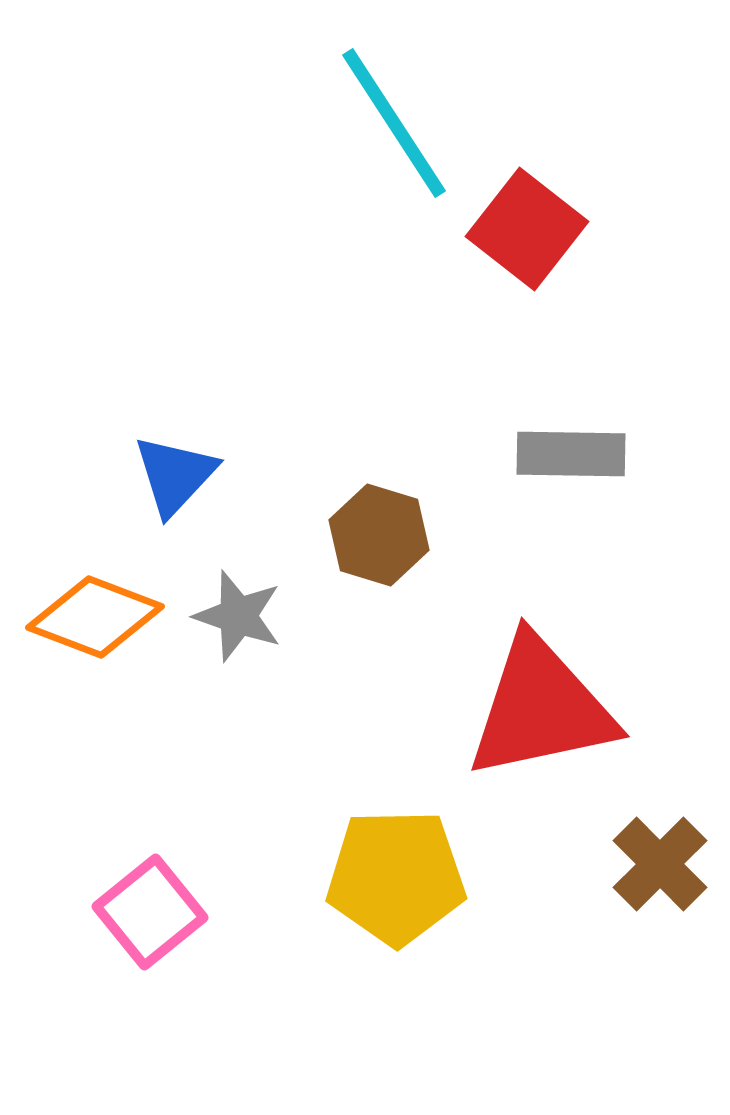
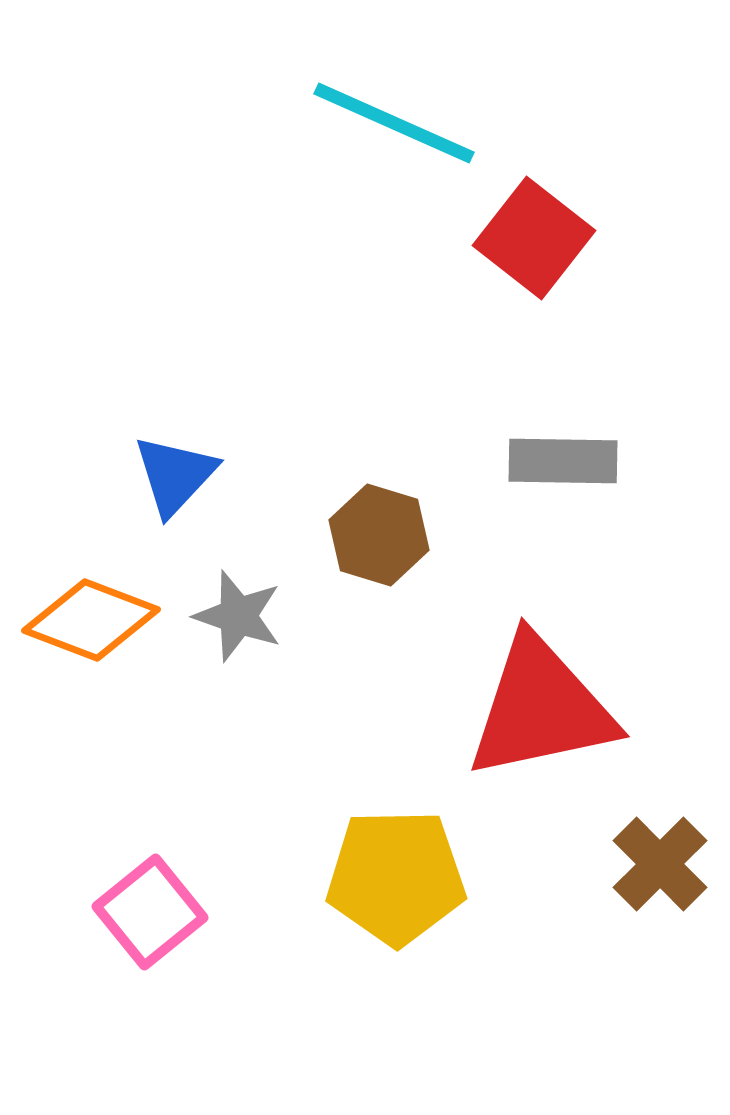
cyan line: rotated 33 degrees counterclockwise
red square: moved 7 px right, 9 px down
gray rectangle: moved 8 px left, 7 px down
orange diamond: moved 4 px left, 3 px down
